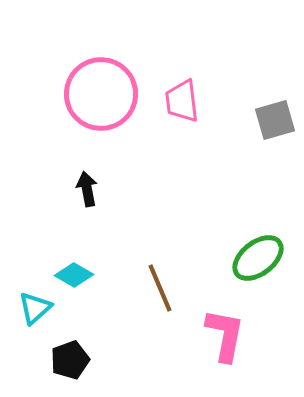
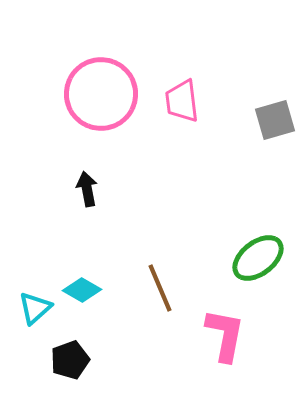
cyan diamond: moved 8 px right, 15 px down
